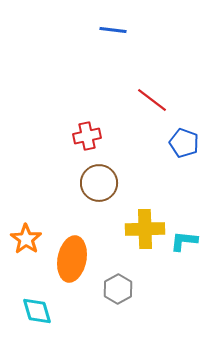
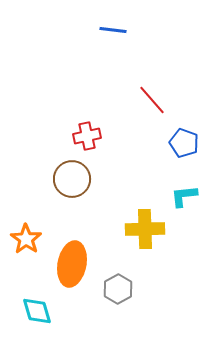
red line: rotated 12 degrees clockwise
brown circle: moved 27 px left, 4 px up
cyan L-shape: moved 45 px up; rotated 12 degrees counterclockwise
orange ellipse: moved 5 px down
